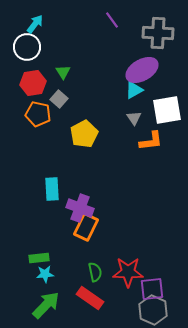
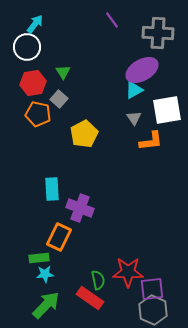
orange rectangle: moved 27 px left, 10 px down
green semicircle: moved 3 px right, 8 px down
